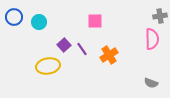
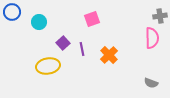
blue circle: moved 2 px left, 5 px up
pink square: moved 3 px left, 2 px up; rotated 21 degrees counterclockwise
pink semicircle: moved 1 px up
purple square: moved 1 px left, 2 px up
purple line: rotated 24 degrees clockwise
orange cross: rotated 12 degrees counterclockwise
